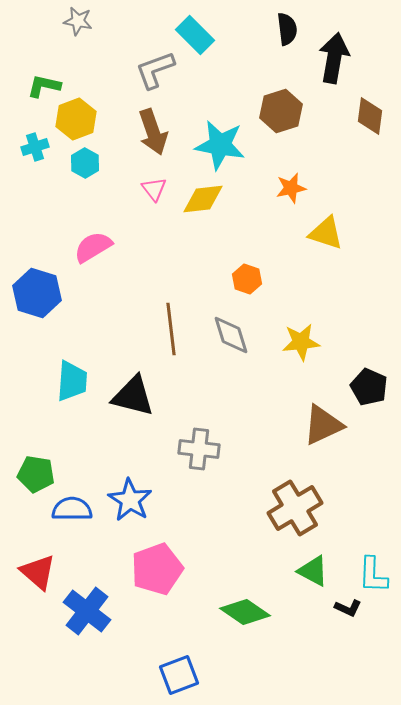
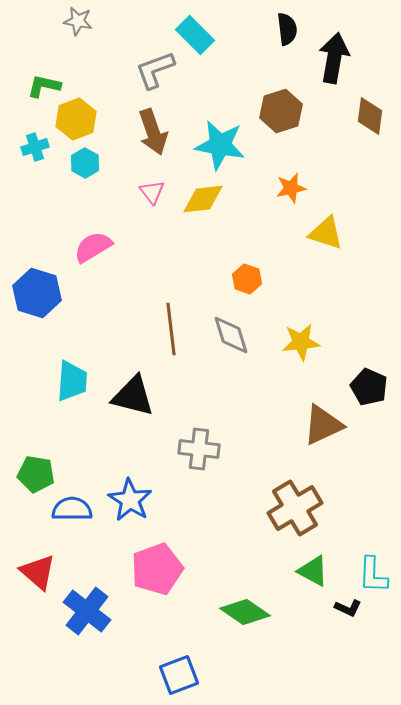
pink triangle: moved 2 px left, 3 px down
